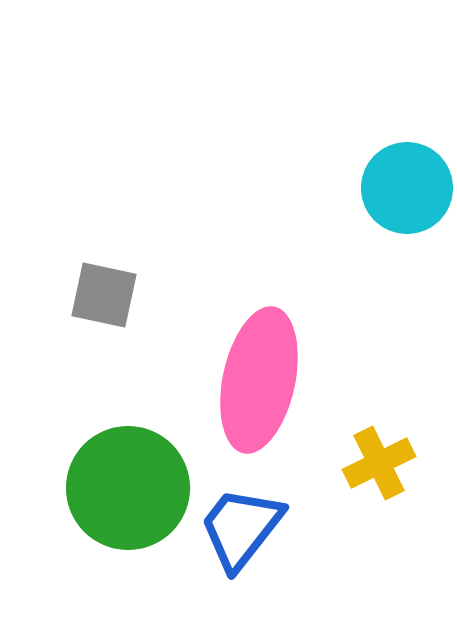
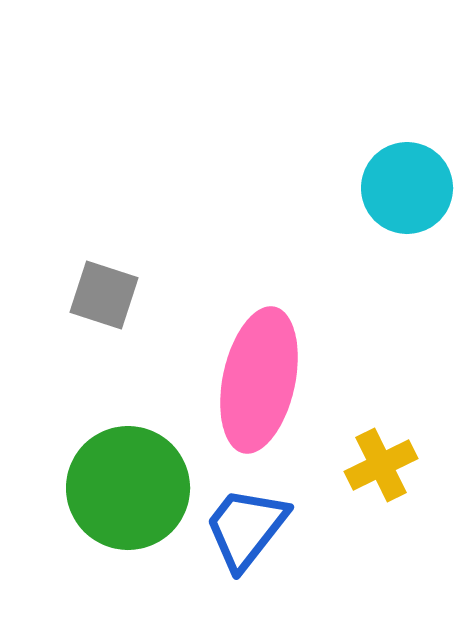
gray square: rotated 6 degrees clockwise
yellow cross: moved 2 px right, 2 px down
blue trapezoid: moved 5 px right
